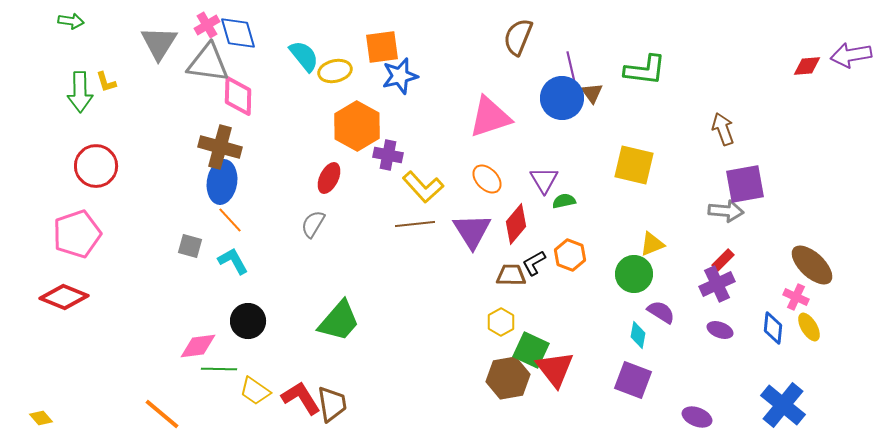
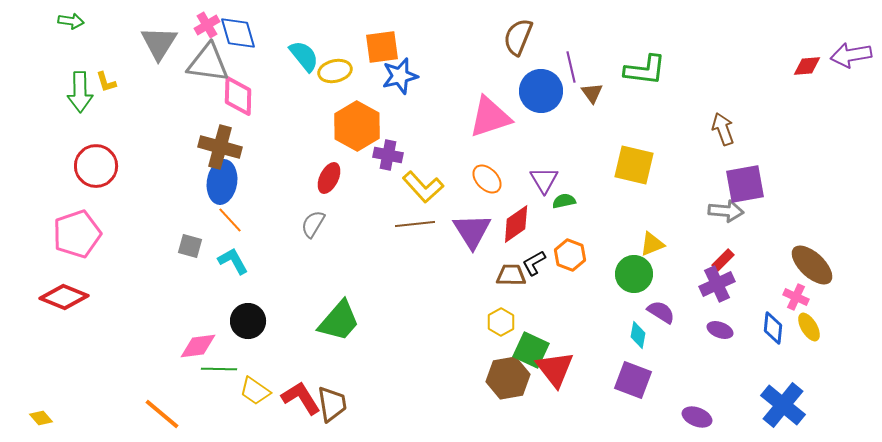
blue circle at (562, 98): moved 21 px left, 7 px up
red diamond at (516, 224): rotated 15 degrees clockwise
